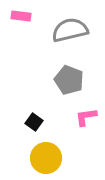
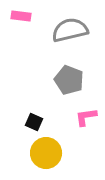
black square: rotated 12 degrees counterclockwise
yellow circle: moved 5 px up
